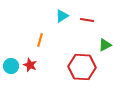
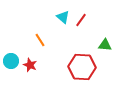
cyan triangle: moved 1 px right, 1 px down; rotated 48 degrees counterclockwise
red line: moved 6 px left; rotated 64 degrees counterclockwise
orange line: rotated 48 degrees counterclockwise
green triangle: rotated 32 degrees clockwise
cyan circle: moved 5 px up
